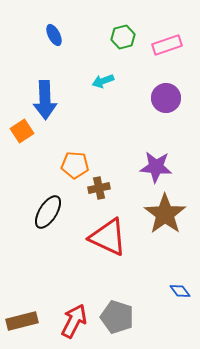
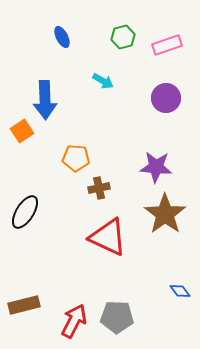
blue ellipse: moved 8 px right, 2 px down
cyan arrow: rotated 130 degrees counterclockwise
orange pentagon: moved 1 px right, 7 px up
black ellipse: moved 23 px left
gray pentagon: rotated 16 degrees counterclockwise
brown rectangle: moved 2 px right, 16 px up
